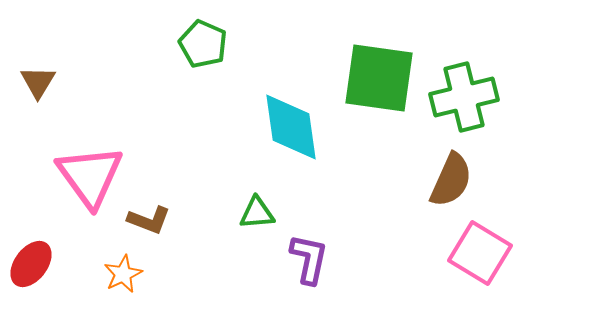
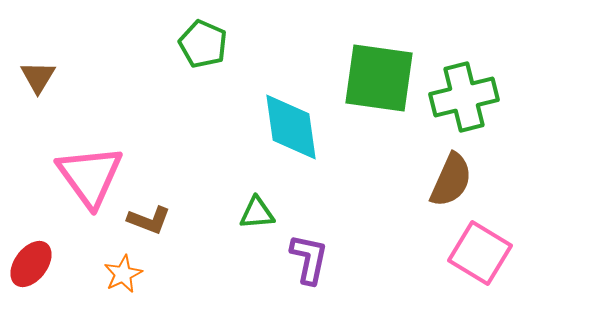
brown triangle: moved 5 px up
